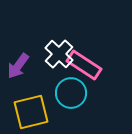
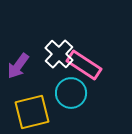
yellow square: moved 1 px right
